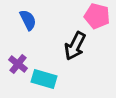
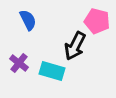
pink pentagon: moved 5 px down
purple cross: moved 1 px right, 1 px up
cyan rectangle: moved 8 px right, 8 px up
